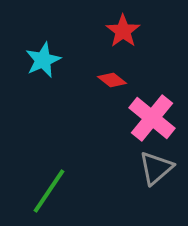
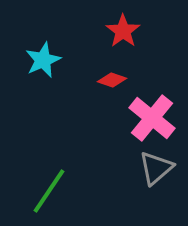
red diamond: rotated 20 degrees counterclockwise
